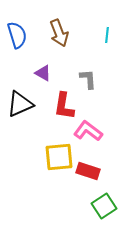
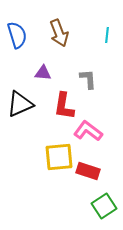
purple triangle: rotated 24 degrees counterclockwise
